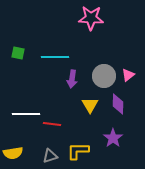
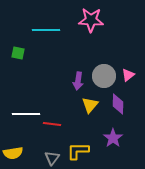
pink star: moved 2 px down
cyan line: moved 9 px left, 27 px up
purple arrow: moved 6 px right, 2 px down
yellow triangle: rotated 12 degrees clockwise
gray triangle: moved 2 px right, 2 px down; rotated 35 degrees counterclockwise
